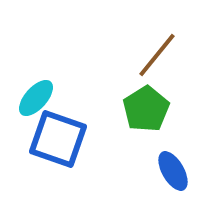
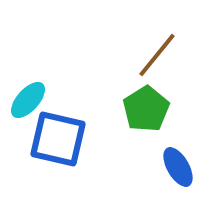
cyan ellipse: moved 8 px left, 2 px down
blue square: rotated 6 degrees counterclockwise
blue ellipse: moved 5 px right, 4 px up
